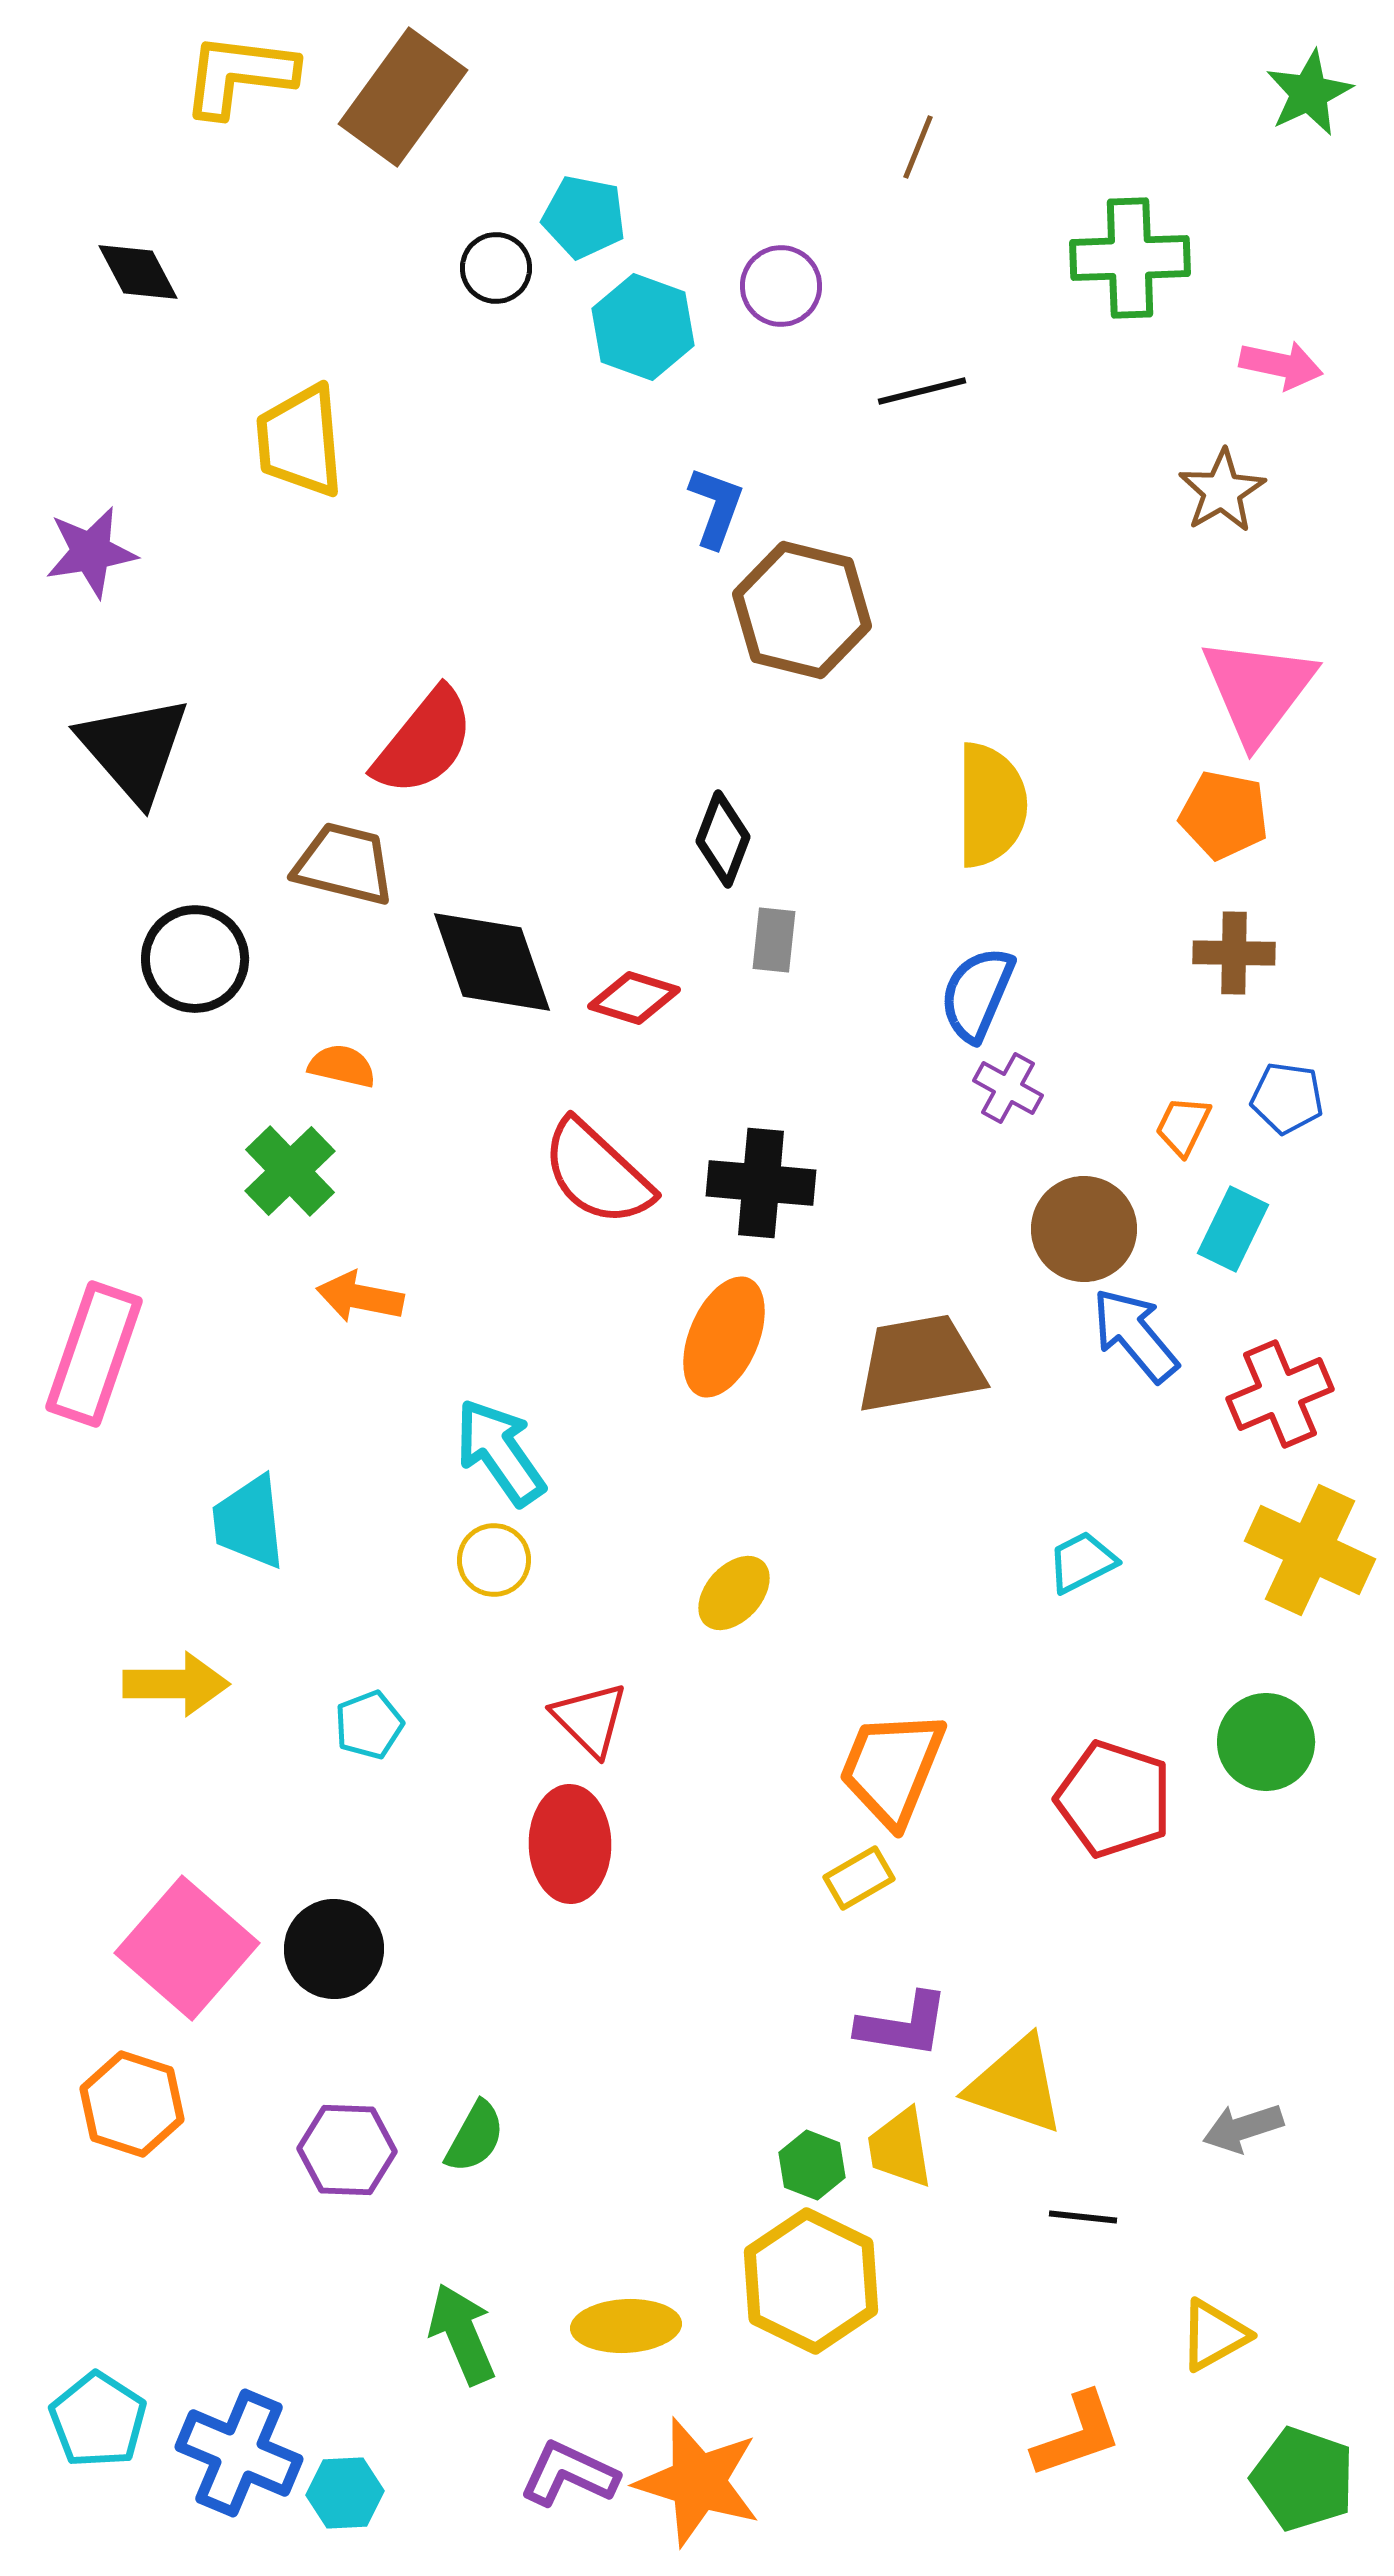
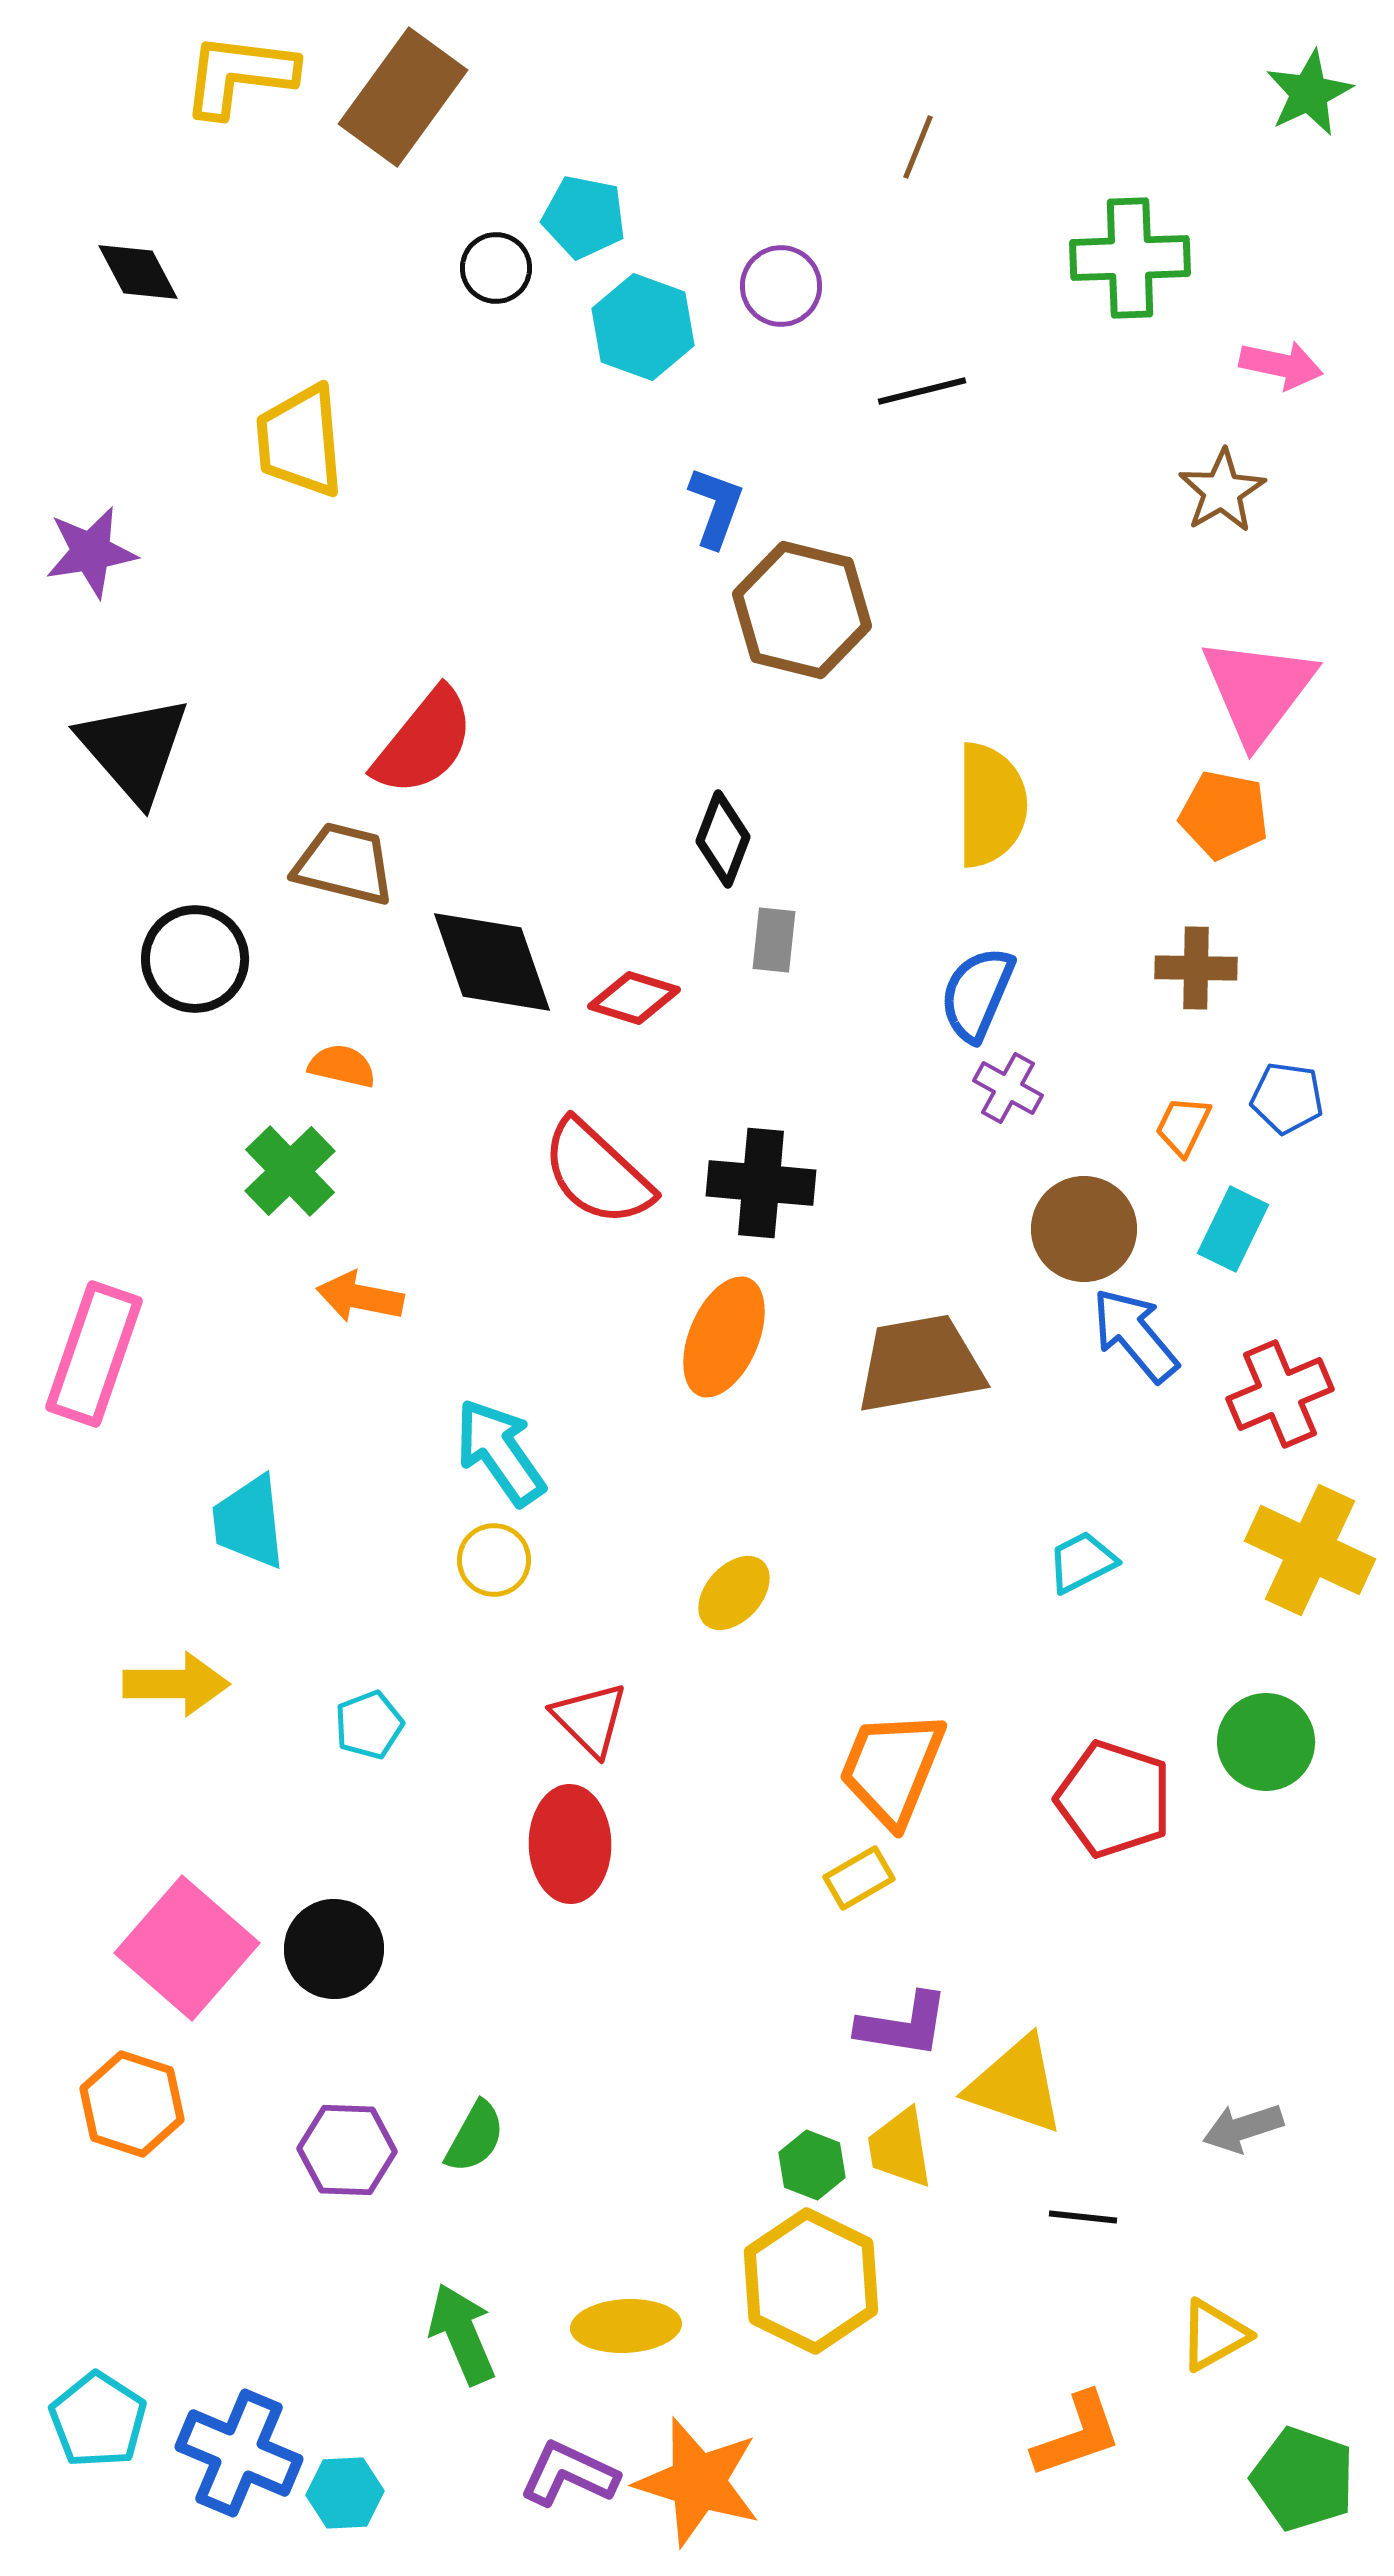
brown cross at (1234, 953): moved 38 px left, 15 px down
